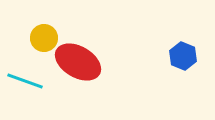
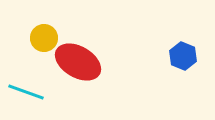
cyan line: moved 1 px right, 11 px down
